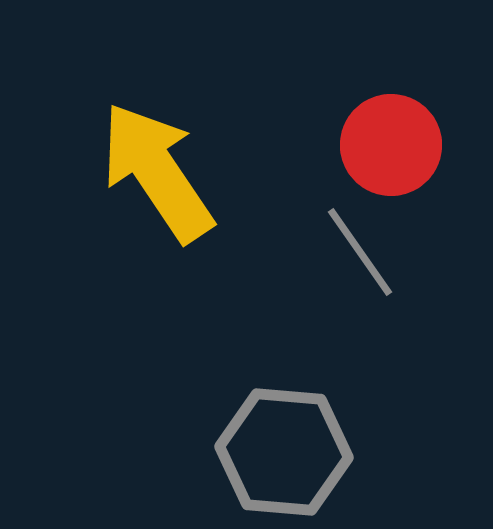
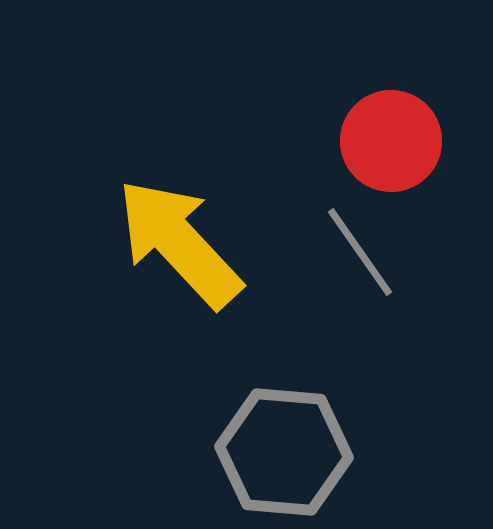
red circle: moved 4 px up
yellow arrow: moved 22 px right, 71 px down; rotated 9 degrees counterclockwise
